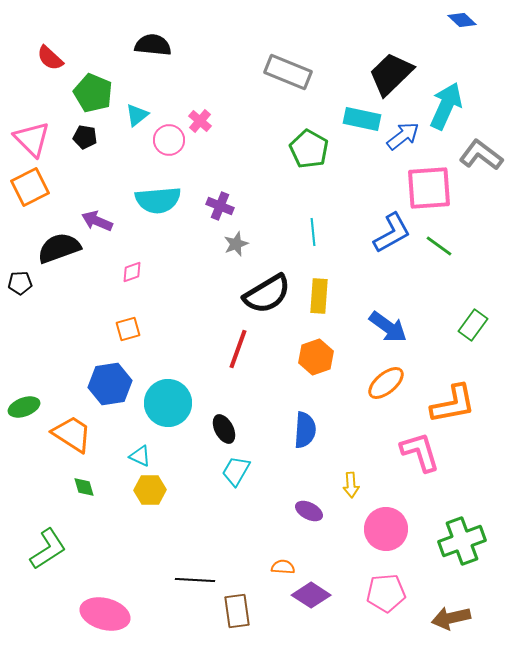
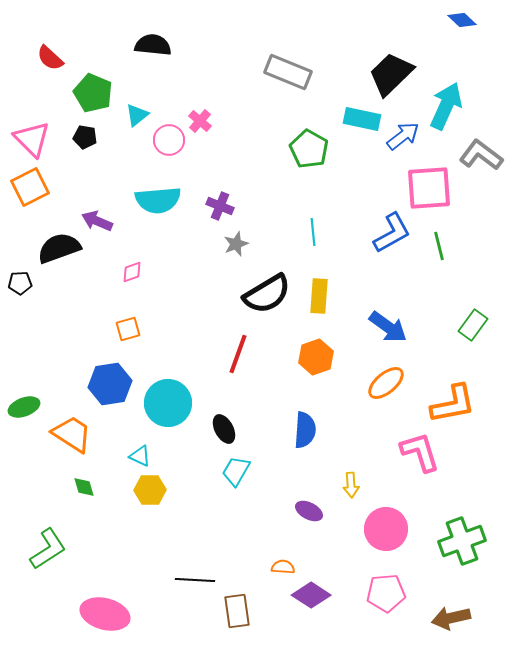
green line at (439, 246): rotated 40 degrees clockwise
red line at (238, 349): moved 5 px down
